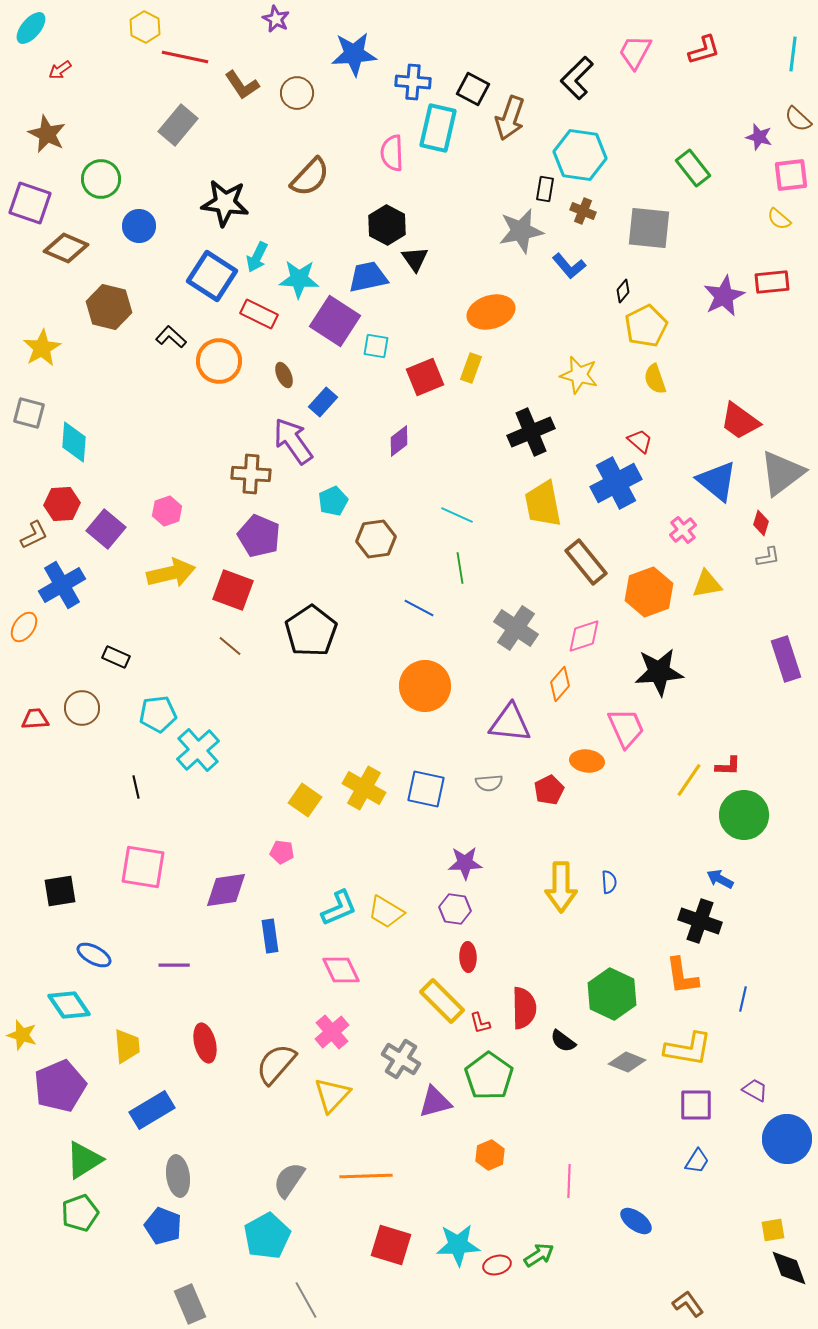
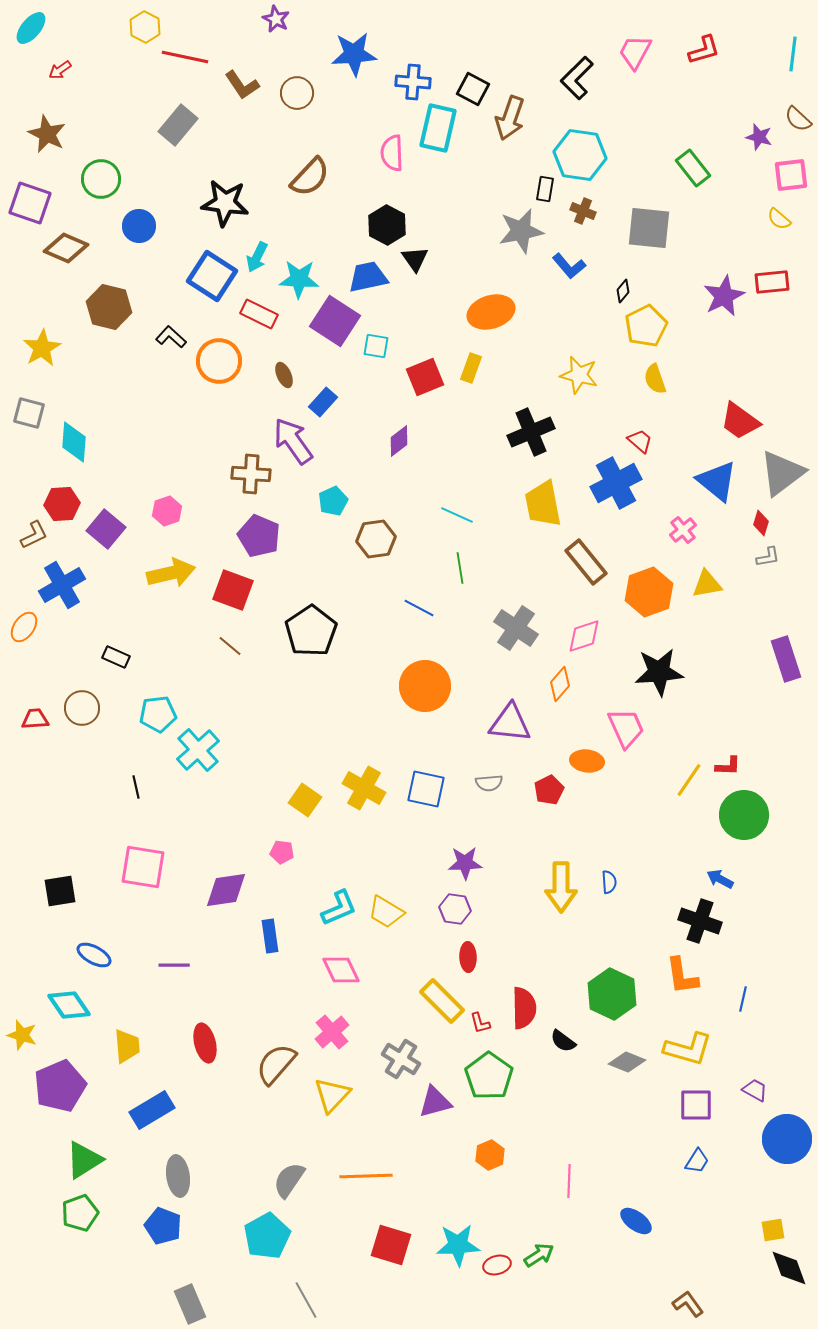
yellow L-shape at (688, 1049): rotated 6 degrees clockwise
